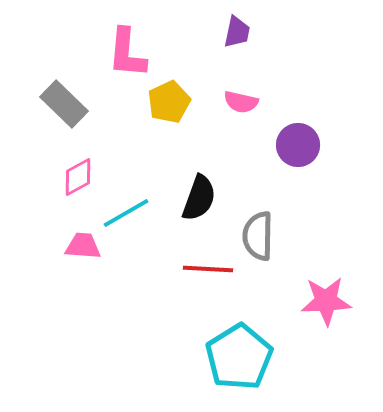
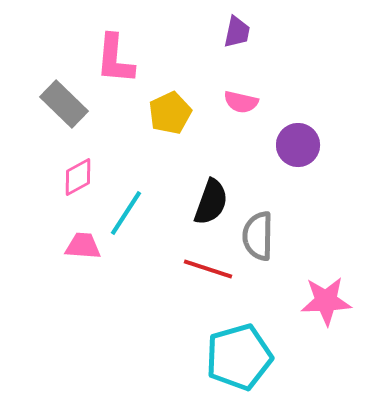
pink L-shape: moved 12 px left, 6 px down
yellow pentagon: moved 1 px right, 11 px down
black semicircle: moved 12 px right, 4 px down
cyan line: rotated 27 degrees counterclockwise
red line: rotated 15 degrees clockwise
cyan pentagon: rotated 16 degrees clockwise
